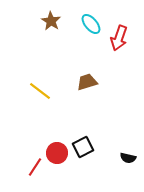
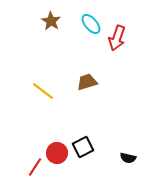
red arrow: moved 2 px left
yellow line: moved 3 px right
